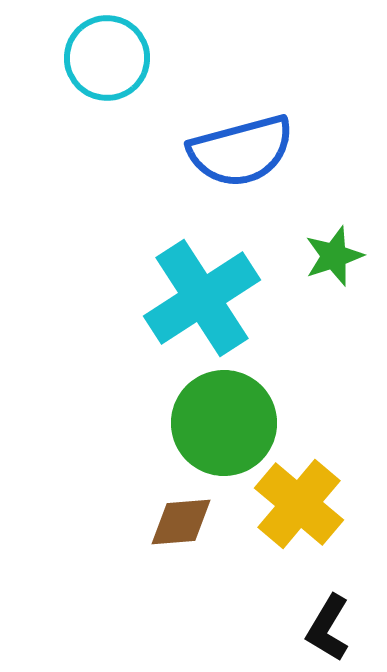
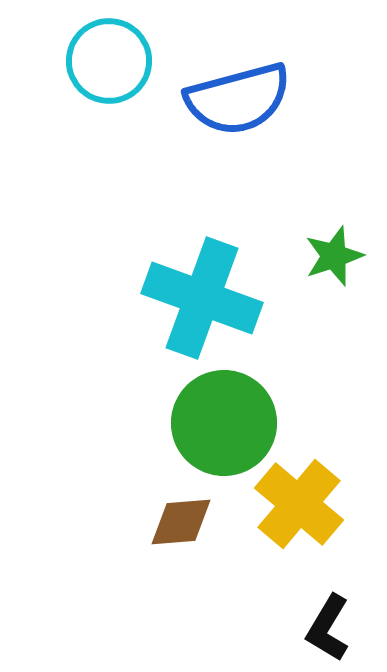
cyan circle: moved 2 px right, 3 px down
blue semicircle: moved 3 px left, 52 px up
cyan cross: rotated 37 degrees counterclockwise
